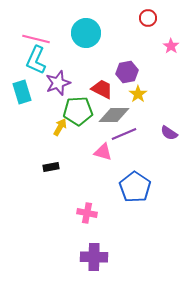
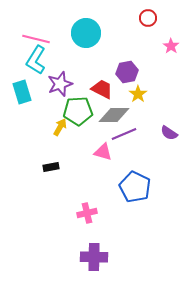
cyan L-shape: rotated 8 degrees clockwise
purple star: moved 2 px right, 1 px down
blue pentagon: rotated 8 degrees counterclockwise
pink cross: rotated 24 degrees counterclockwise
